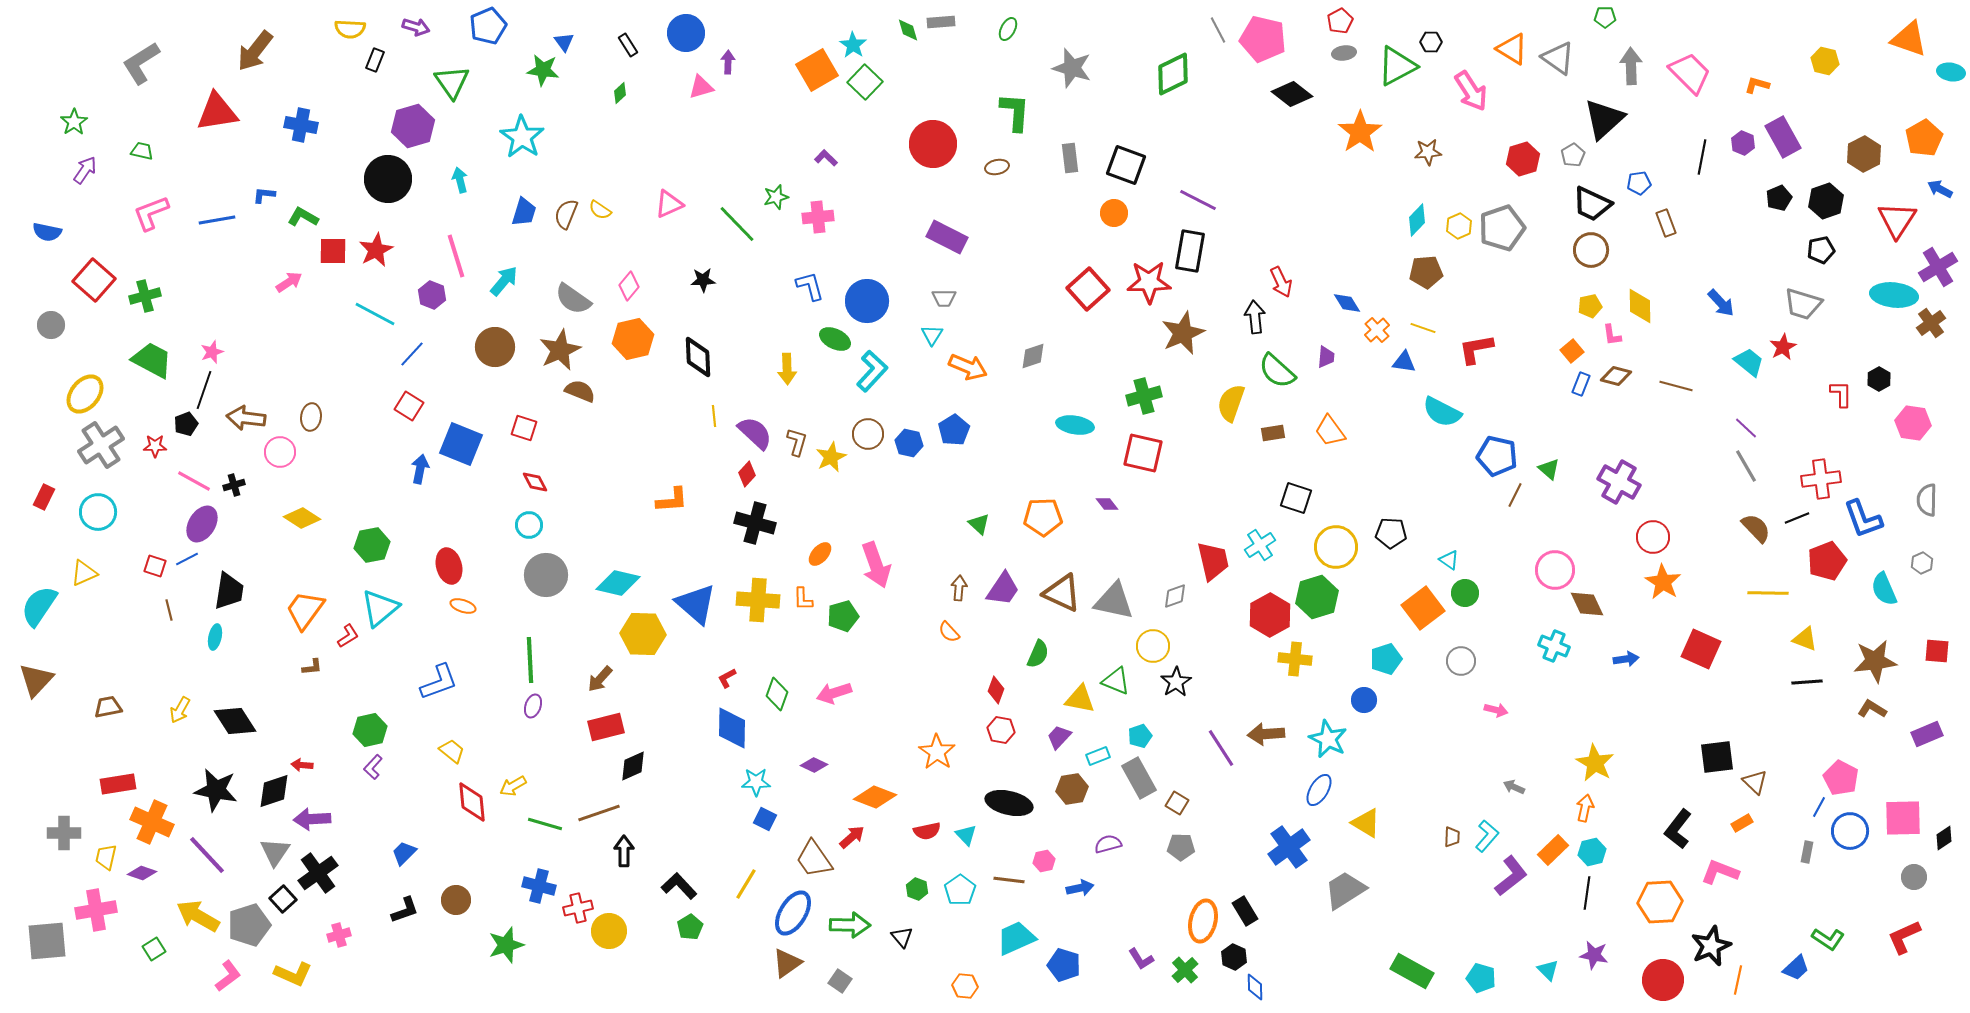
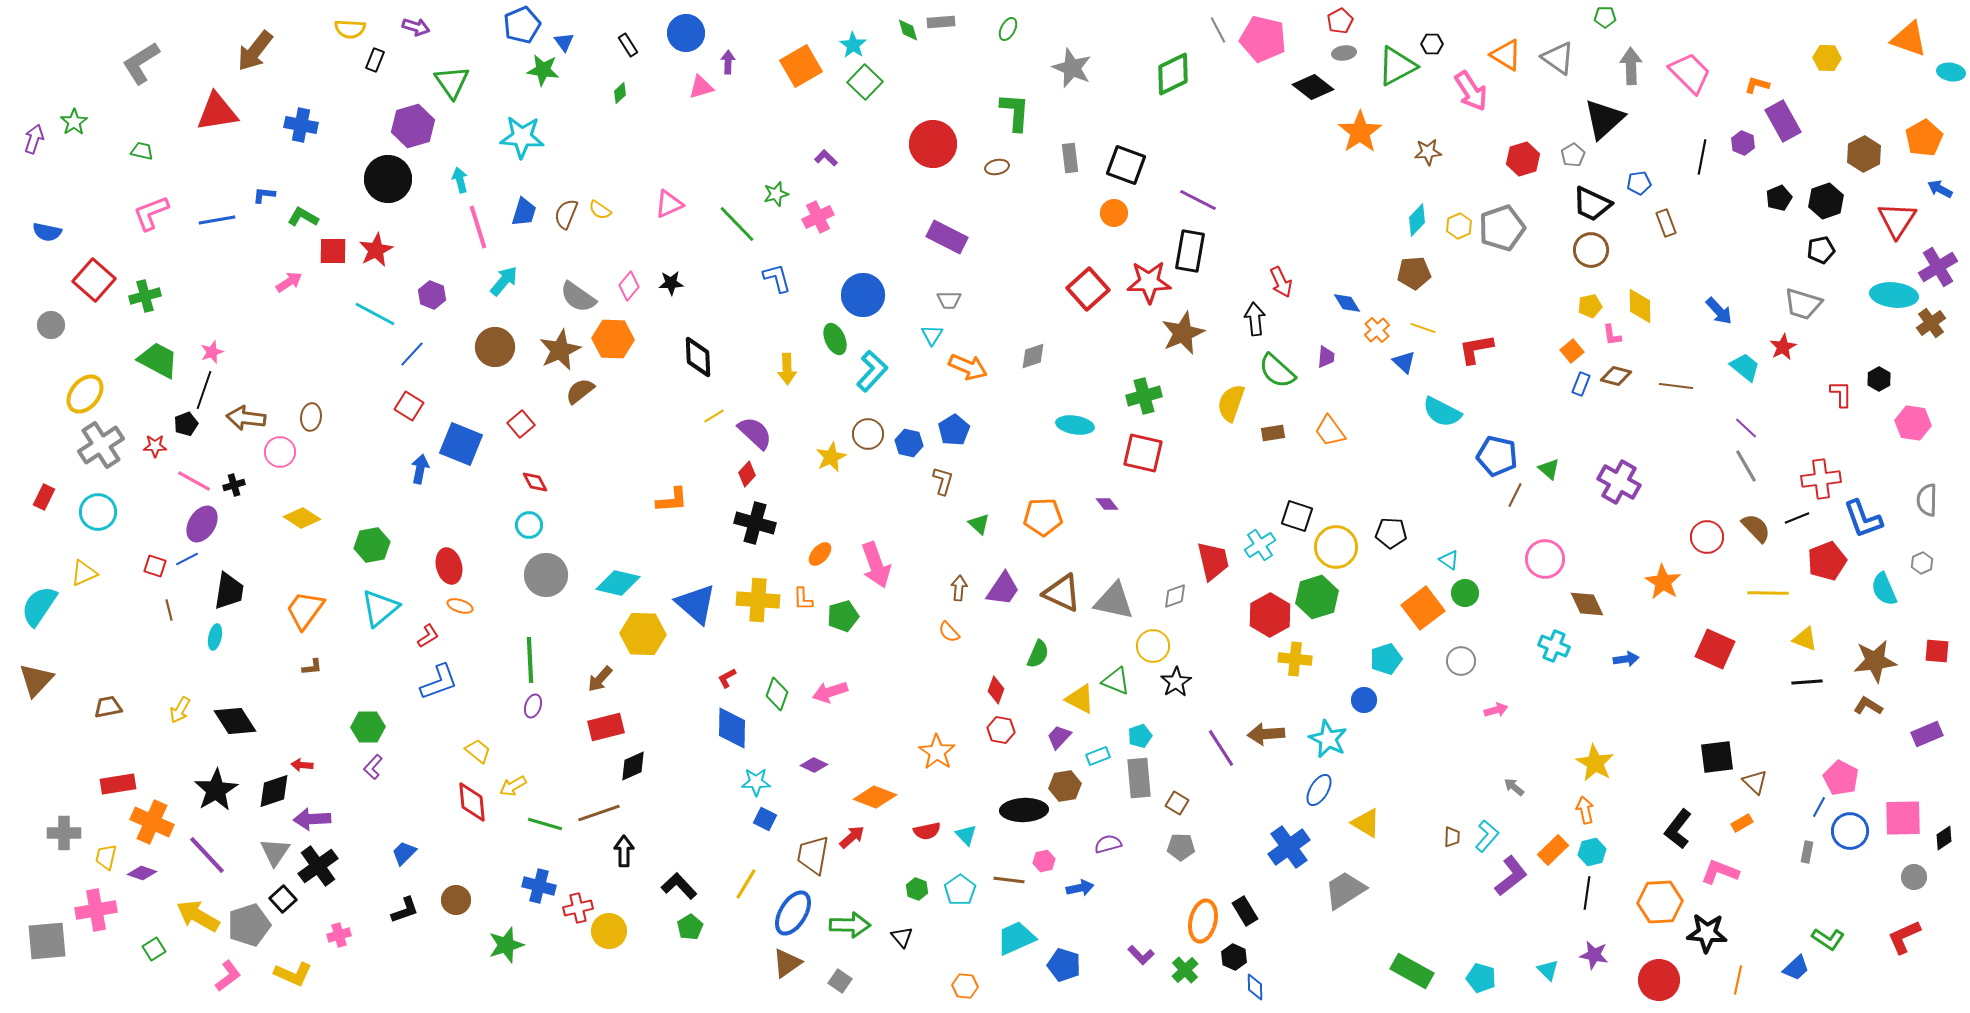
blue pentagon at (488, 26): moved 34 px right, 1 px up
black hexagon at (1431, 42): moved 1 px right, 2 px down
orange triangle at (1512, 49): moved 6 px left, 6 px down
yellow hexagon at (1825, 61): moved 2 px right, 3 px up; rotated 12 degrees counterclockwise
gray star at (1072, 68): rotated 6 degrees clockwise
orange square at (817, 70): moved 16 px left, 4 px up
black diamond at (1292, 94): moved 21 px right, 7 px up
cyan star at (522, 137): rotated 30 degrees counterclockwise
purple rectangle at (1783, 137): moved 16 px up
purple arrow at (85, 170): moved 51 px left, 31 px up; rotated 16 degrees counterclockwise
green star at (776, 197): moved 3 px up
pink cross at (818, 217): rotated 20 degrees counterclockwise
pink line at (456, 256): moved 22 px right, 29 px up
brown pentagon at (1426, 272): moved 12 px left, 1 px down
black star at (703, 280): moved 32 px left, 3 px down
blue L-shape at (810, 286): moved 33 px left, 8 px up
gray trapezoid at (944, 298): moved 5 px right, 2 px down
gray semicircle at (573, 299): moved 5 px right, 2 px up
blue circle at (867, 301): moved 4 px left, 6 px up
blue arrow at (1721, 303): moved 2 px left, 8 px down
black arrow at (1255, 317): moved 2 px down
orange hexagon at (633, 339): moved 20 px left; rotated 15 degrees clockwise
green ellipse at (835, 339): rotated 40 degrees clockwise
green trapezoid at (152, 360): moved 6 px right
blue triangle at (1404, 362): rotated 35 degrees clockwise
cyan trapezoid at (1749, 362): moved 4 px left, 5 px down
brown line at (1676, 386): rotated 8 degrees counterclockwise
brown semicircle at (580, 391): rotated 60 degrees counterclockwise
yellow line at (714, 416): rotated 65 degrees clockwise
red square at (524, 428): moved 3 px left, 4 px up; rotated 32 degrees clockwise
brown L-shape at (797, 442): moved 146 px right, 39 px down
black square at (1296, 498): moved 1 px right, 18 px down
red circle at (1653, 537): moved 54 px right
pink circle at (1555, 570): moved 10 px left, 11 px up
orange ellipse at (463, 606): moved 3 px left
red L-shape at (348, 636): moved 80 px right
red square at (1701, 649): moved 14 px right
pink arrow at (834, 693): moved 4 px left, 1 px up
yellow triangle at (1080, 699): rotated 16 degrees clockwise
brown L-shape at (1872, 709): moved 4 px left, 3 px up
pink arrow at (1496, 710): rotated 30 degrees counterclockwise
green hexagon at (370, 730): moved 2 px left, 3 px up; rotated 12 degrees clockwise
yellow trapezoid at (452, 751): moved 26 px right
gray rectangle at (1139, 778): rotated 24 degrees clockwise
gray arrow at (1514, 787): rotated 15 degrees clockwise
brown hexagon at (1072, 789): moved 7 px left, 3 px up
black star at (216, 790): rotated 30 degrees clockwise
black ellipse at (1009, 803): moved 15 px right, 7 px down; rotated 15 degrees counterclockwise
orange arrow at (1585, 808): moved 2 px down; rotated 24 degrees counterclockwise
brown trapezoid at (814, 859): moved 1 px left, 4 px up; rotated 45 degrees clockwise
black cross at (318, 873): moved 7 px up
black star at (1711, 946): moved 4 px left, 13 px up; rotated 27 degrees clockwise
purple L-shape at (1141, 959): moved 4 px up; rotated 12 degrees counterclockwise
red circle at (1663, 980): moved 4 px left
